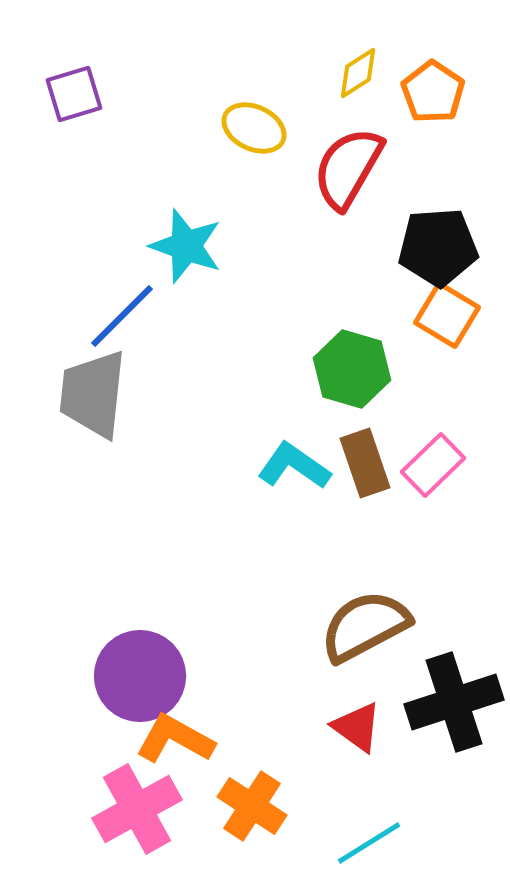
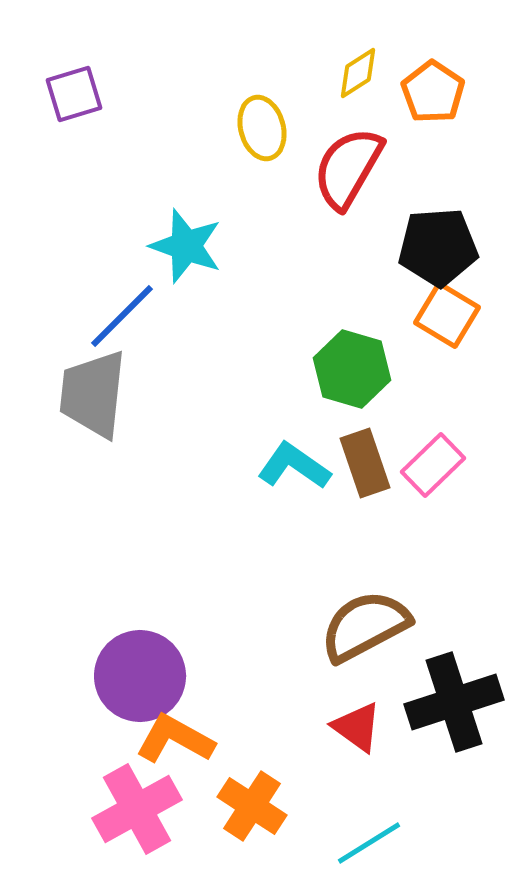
yellow ellipse: moved 8 px right; rotated 50 degrees clockwise
